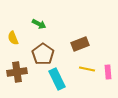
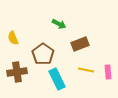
green arrow: moved 20 px right
yellow line: moved 1 px left, 1 px down
